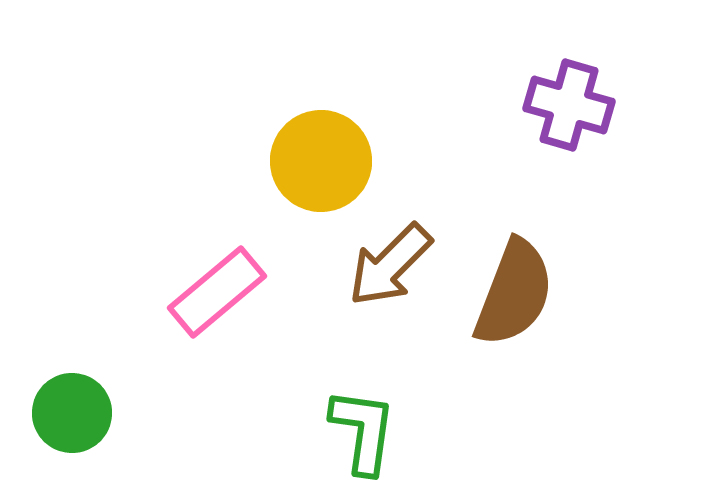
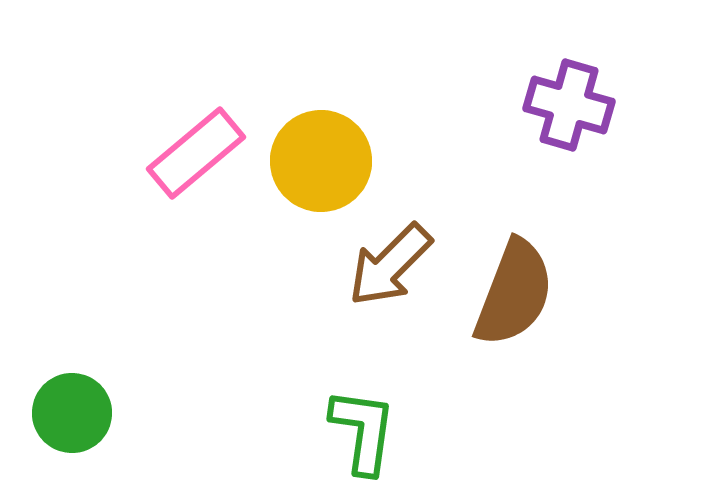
pink rectangle: moved 21 px left, 139 px up
